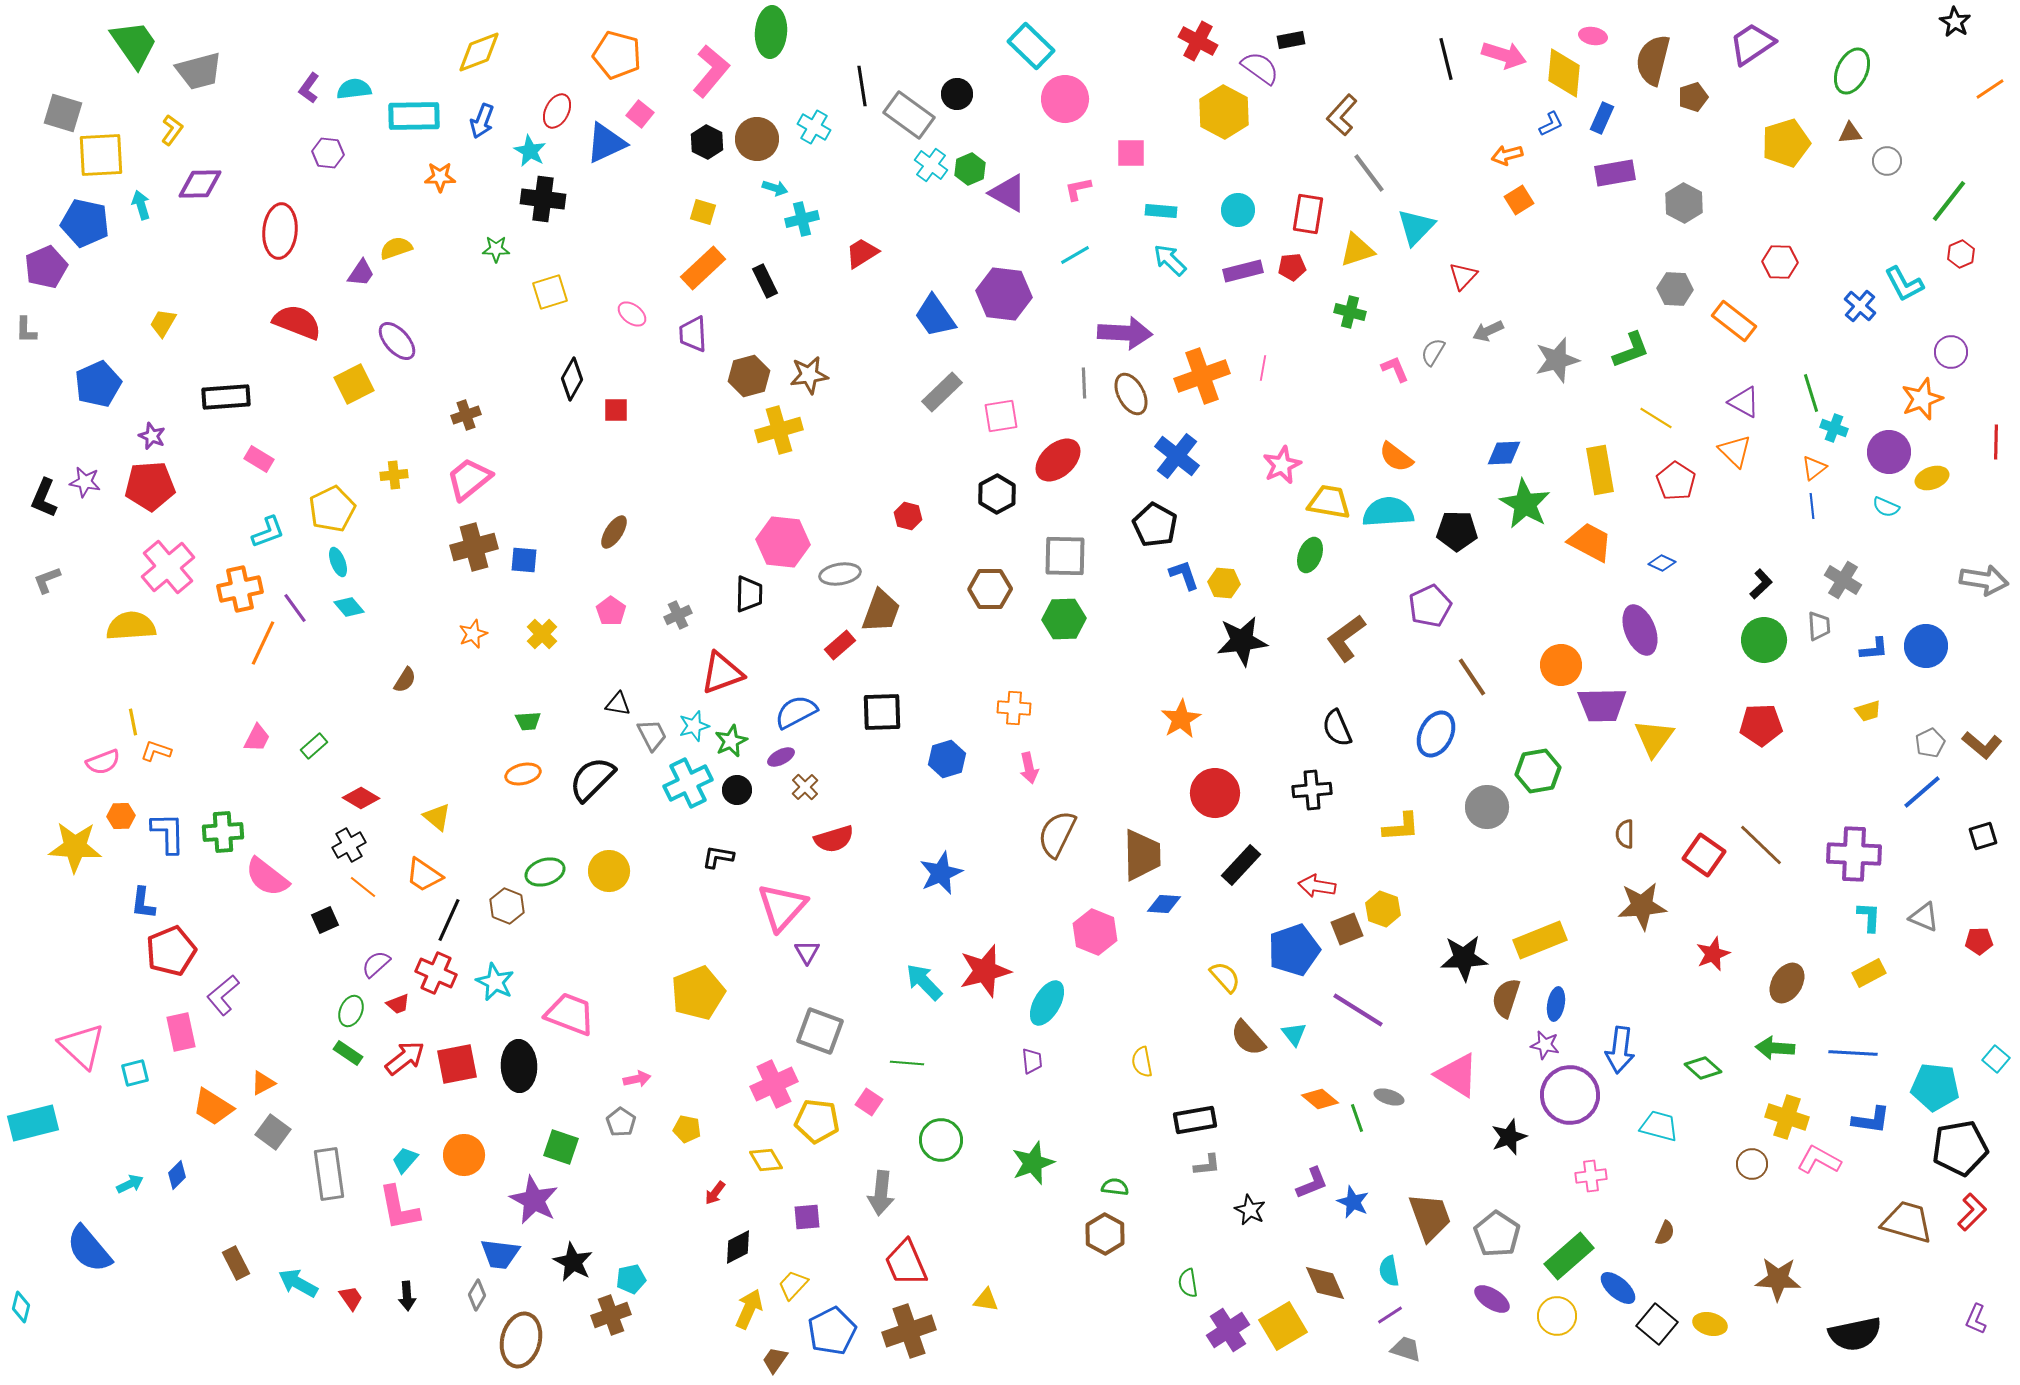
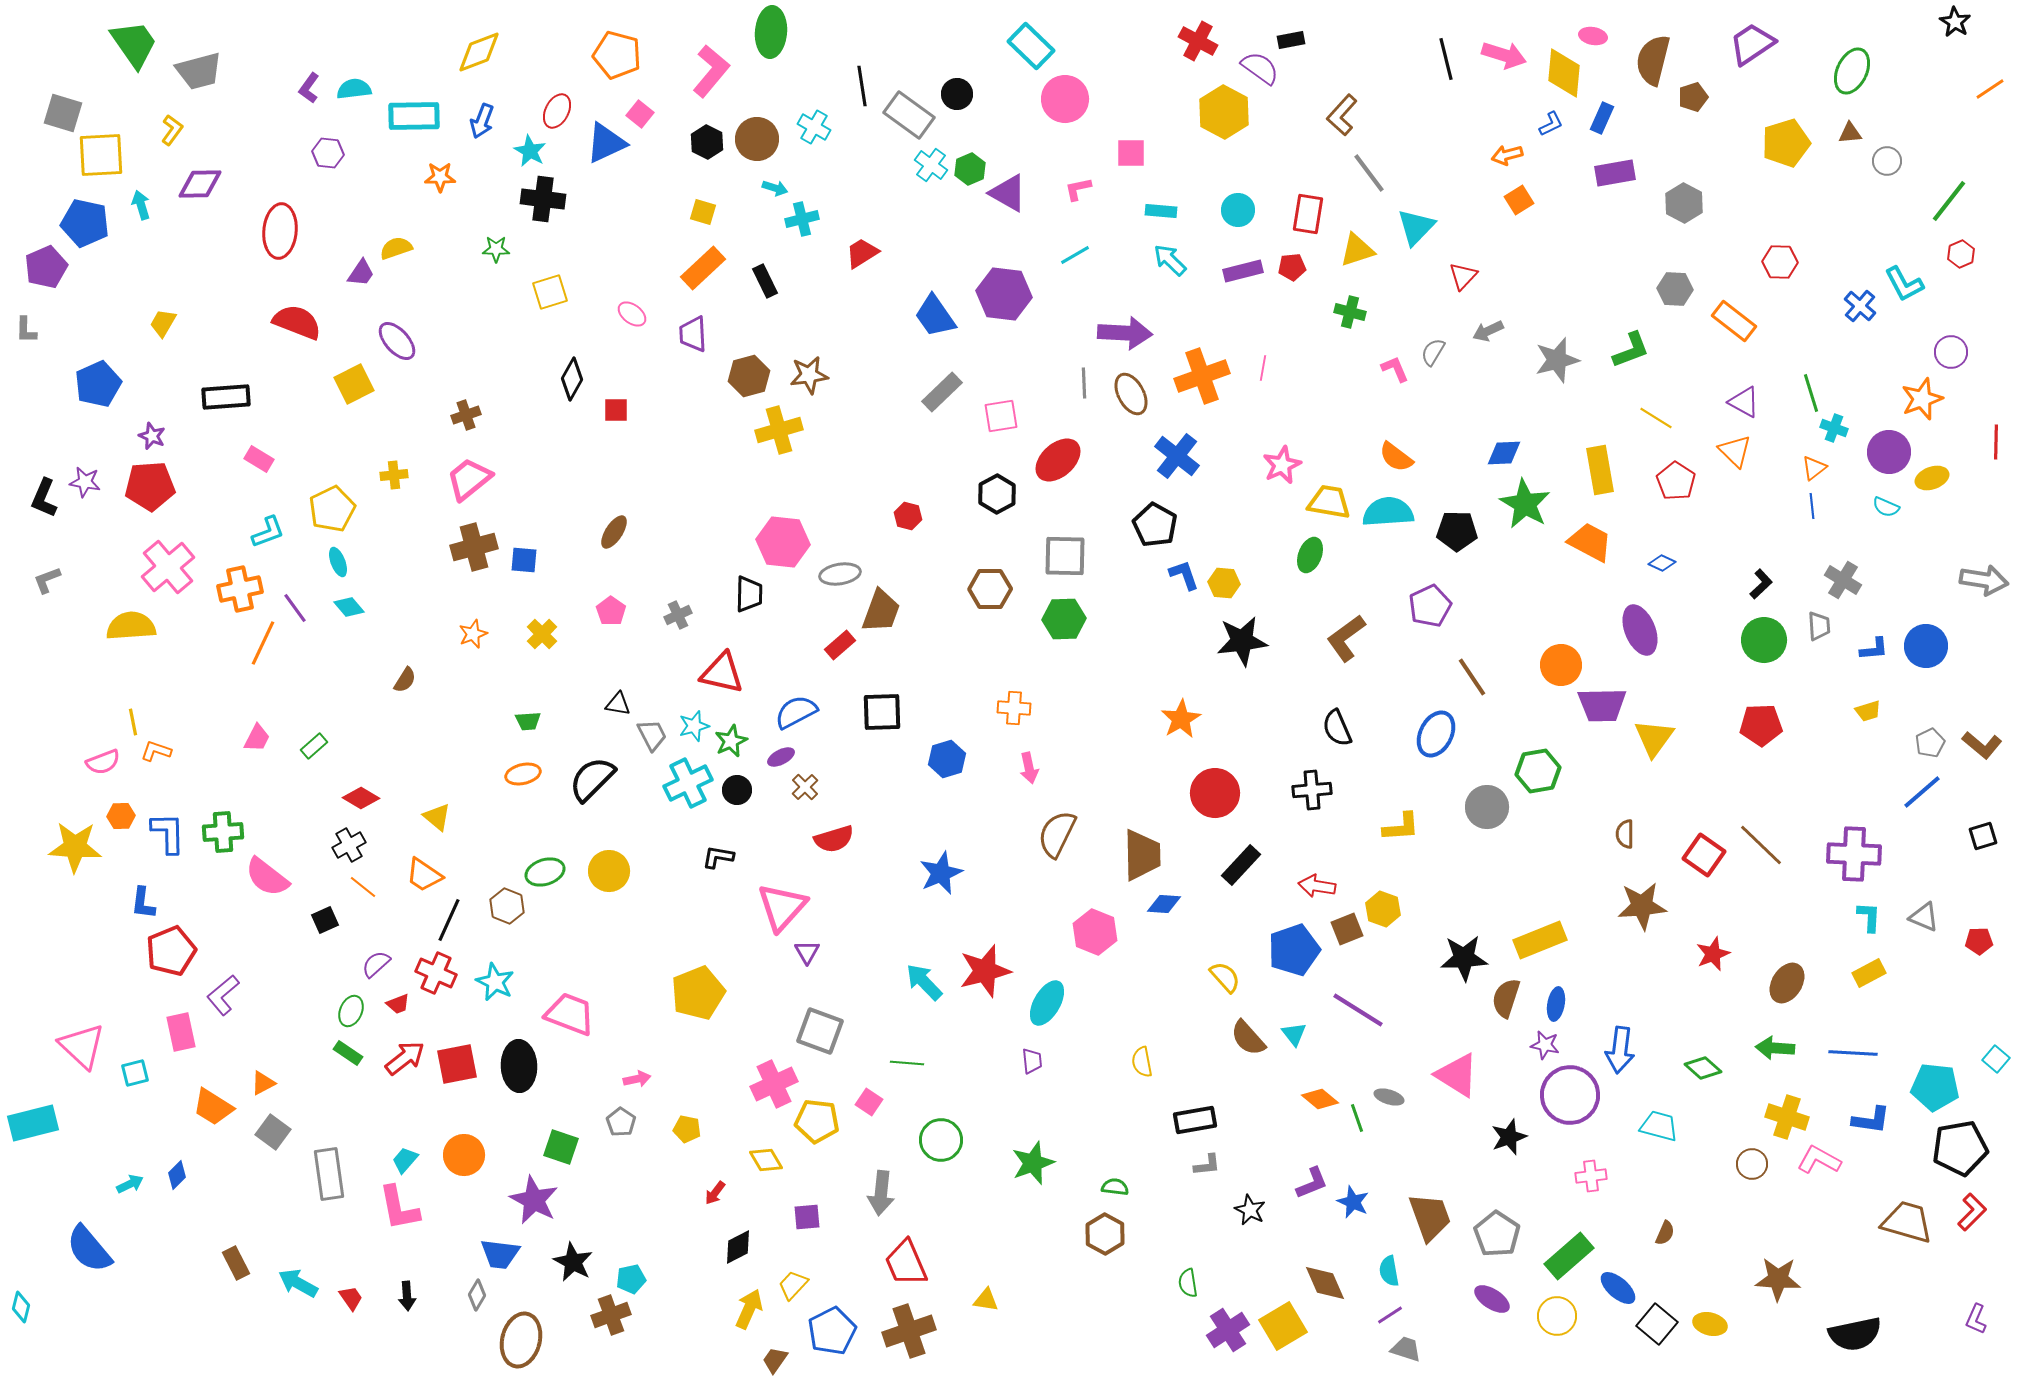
red triangle at (722, 673): rotated 33 degrees clockwise
